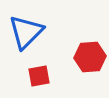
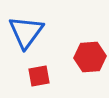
blue triangle: rotated 9 degrees counterclockwise
